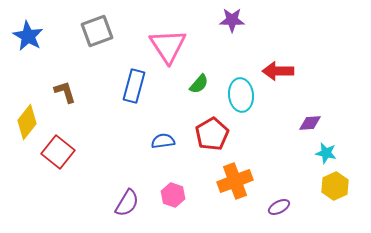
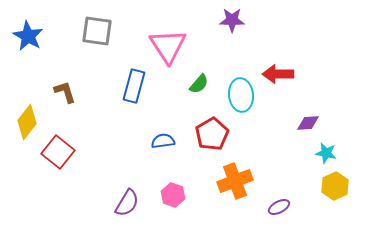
gray square: rotated 28 degrees clockwise
red arrow: moved 3 px down
purple diamond: moved 2 px left
